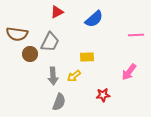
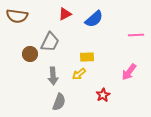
red triangle: moved 8 px right, 2 px down
brown semicircle: moved 18 px up
yellow arrow: moved 5 px right, 2 px up
red star: rotated 24 degrees counterclockwise
